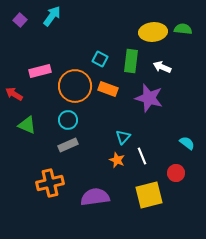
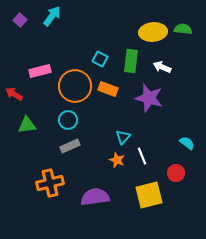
green triangle: rotated 30 degrees counterclockwise
gray rectangle: moved 2 px right, 1 px down
